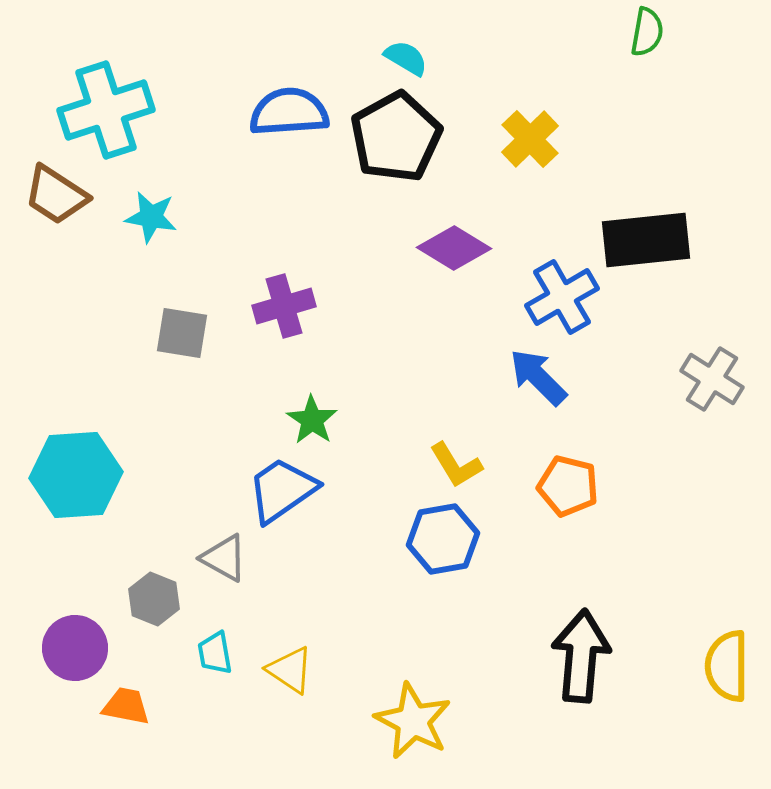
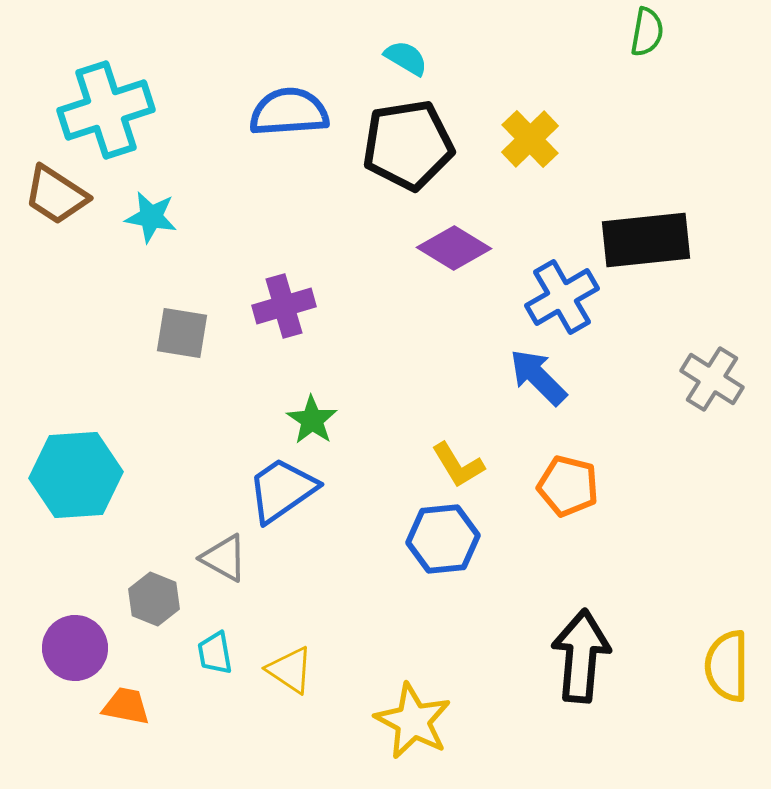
black pentagon: moved 12 px right, 8 px down; rotated 20 degrees clockwise
yellow L-shape: moved 2 px right
blue hexagon: rotated 4 degrees clockwise
